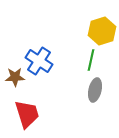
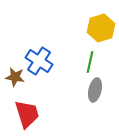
yellow hexagon: moved 1 px left, 3 px up
green line: moved 1 px left, 2 px down
brown star: rotated 12 degrees clockwise
